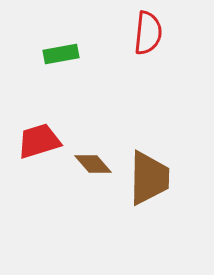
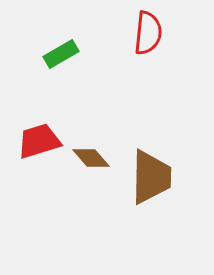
green rectangle: rotated 20 degrees counterclockwise
brown diamond: moved 2 px left, 6 px up
brown trapezoid: moved 2 px right, 1 px up
